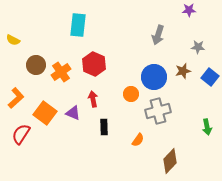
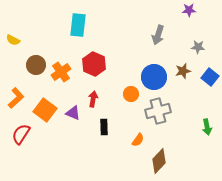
red arrow: rotated 21 degrees clockwise
orange square: moved 3 px up
brown diamond: moved 11 px left
